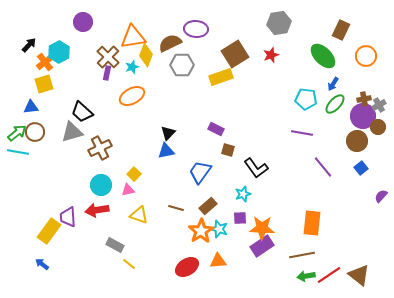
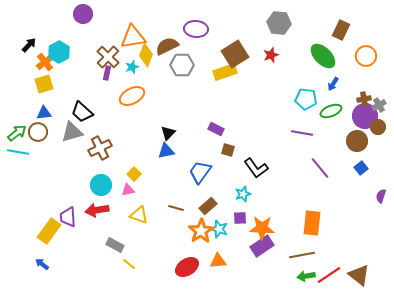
purple circle at (83, 22): moved 8 px up
gray hexagon at (279, 23): rotated 15 degrees clockwise
brown semicircle at (170, 43): moved 3 px left, 3 px down
yellow rectangle at (221, 77): moved 4 px right, 5 px up
green ellipse at (335, 104): moved 4 px left, 7 px down; rotated 25 degrees clockwise
blue triangle at (31, 107): moved 13 px right, 6 px down
purple circle at (363, 116): moved 2 px right
brown circle at (35, 132): moved 3 px right
purple line at (323, 167): moved 3 px left, 1 px down
purple semicircle at (381, 196): rotated 24 degrees counterclockwise
